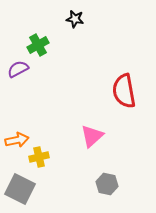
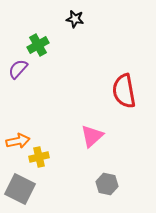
purple semicircle: rotated 20 degrees counterclockwise
orange arrow: moved 1 px right, 1 px down
